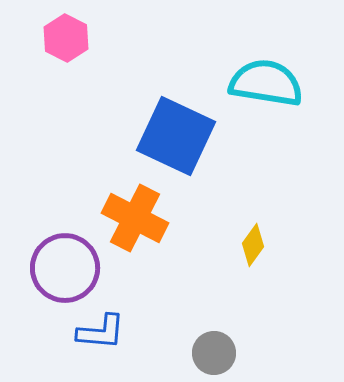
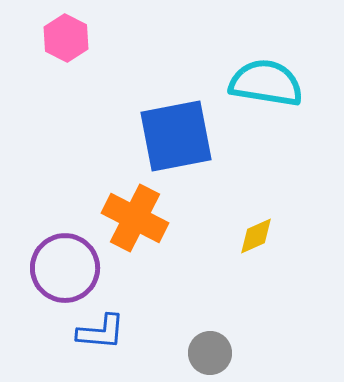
blue square: rotated 36 degrees counterclockwise
yellow diamond: moved 3 px right, 9 px up; rotated 30 degrees clockwise
gray circle: moved 4 px left
